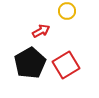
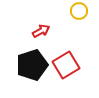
yellow circle: moved 12 px right
black pentagon: moved 2 px right, 2 px down; rotated 12 degrees clockwise
